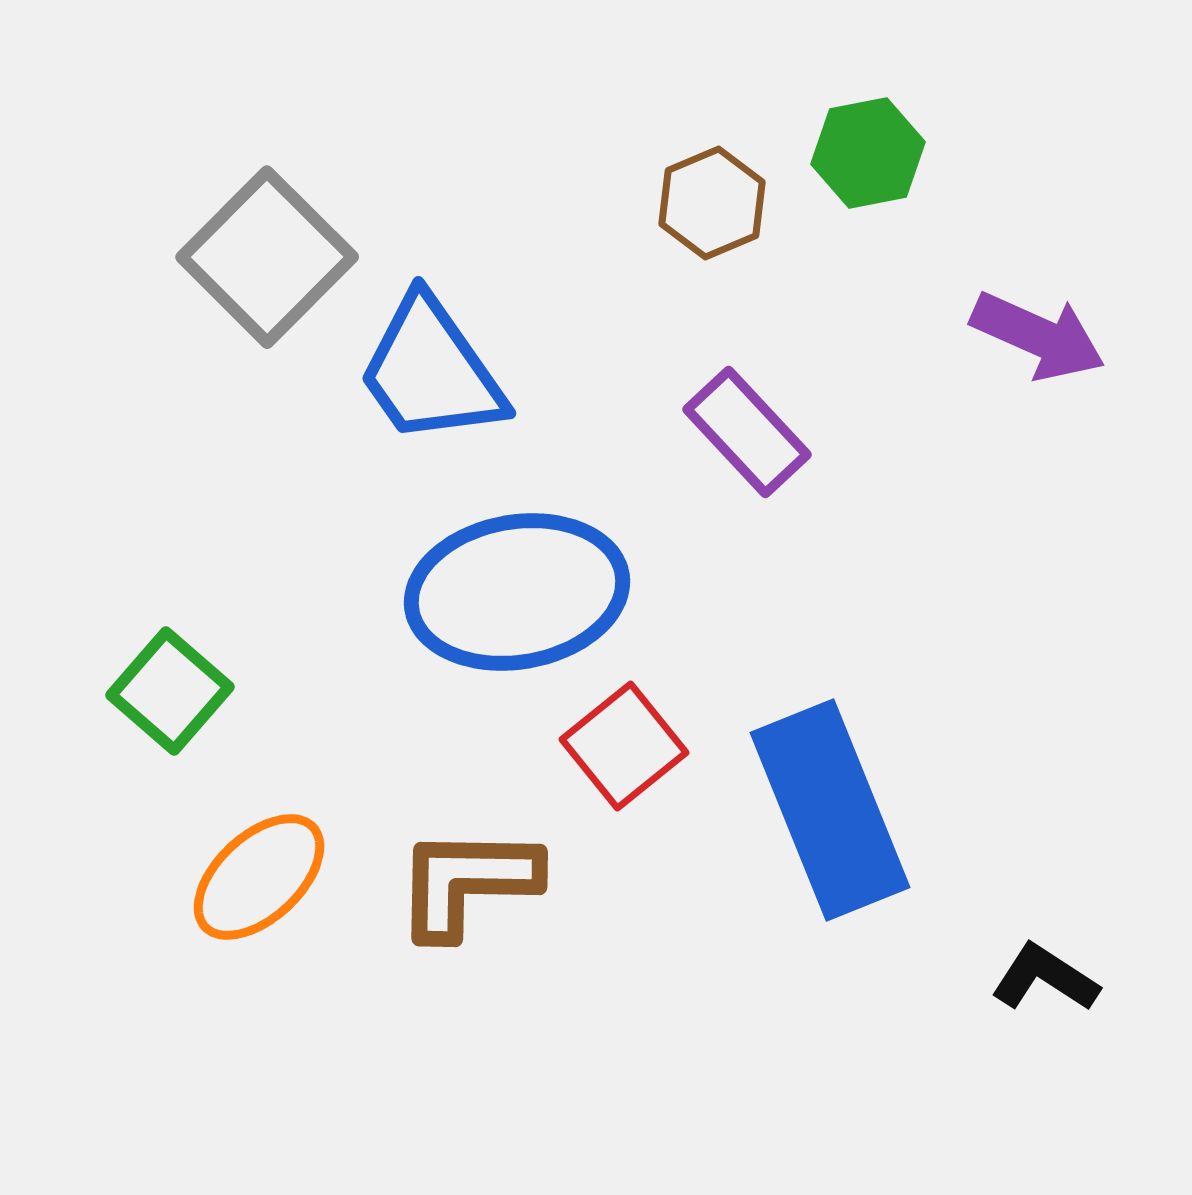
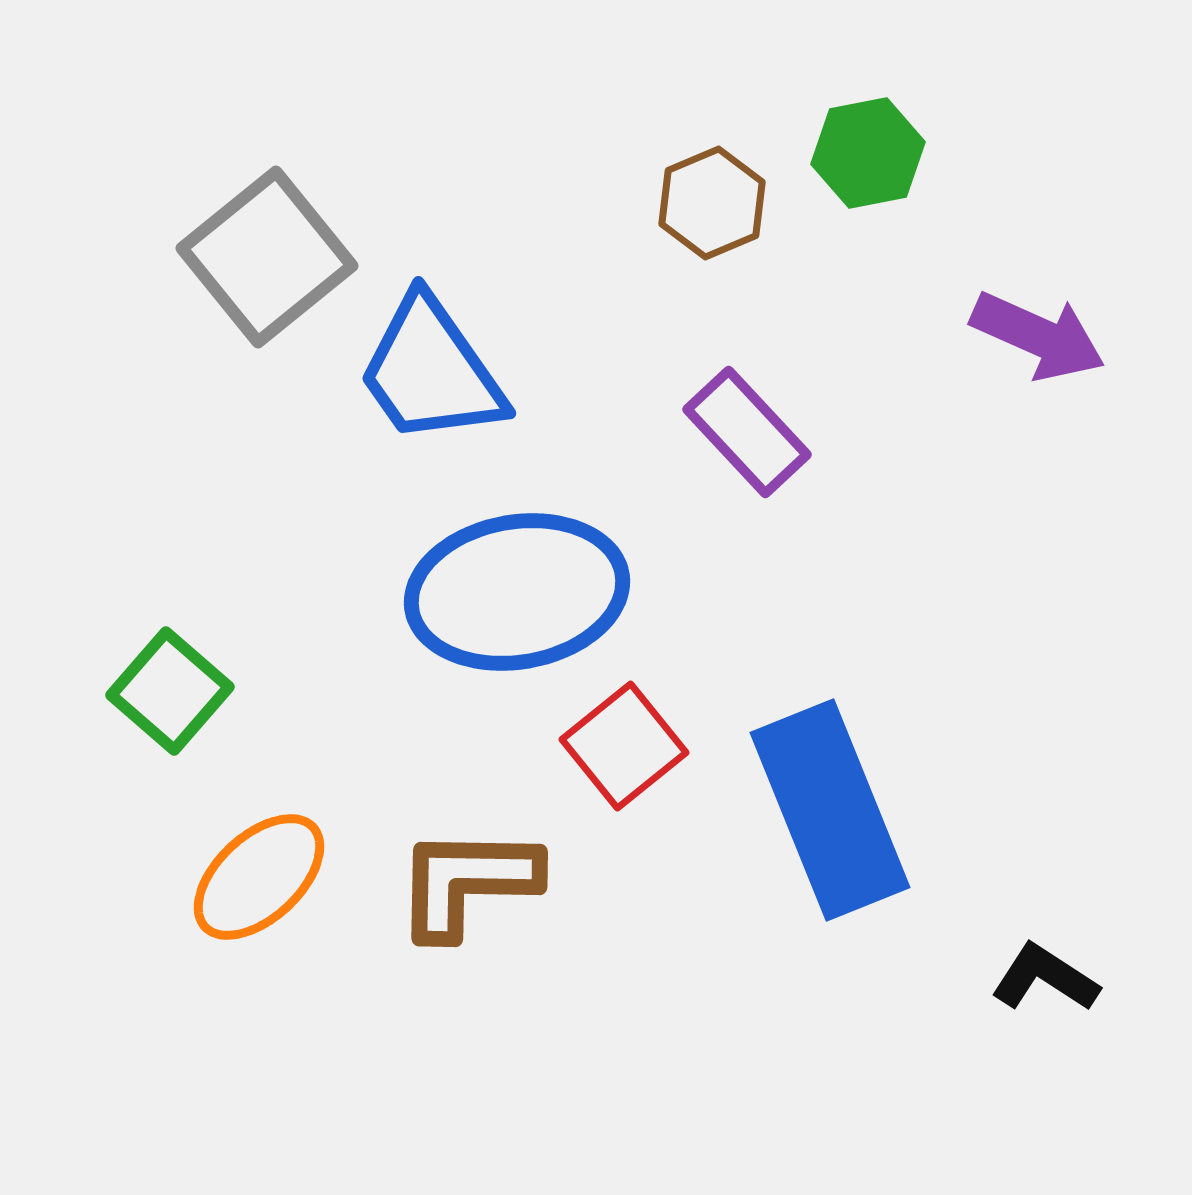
gray square: rotated 6 degrees clockwise
